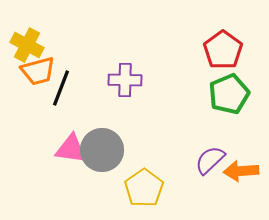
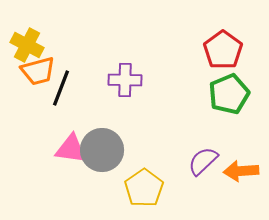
purple semicircle: moved 7 px left, 1 px down
